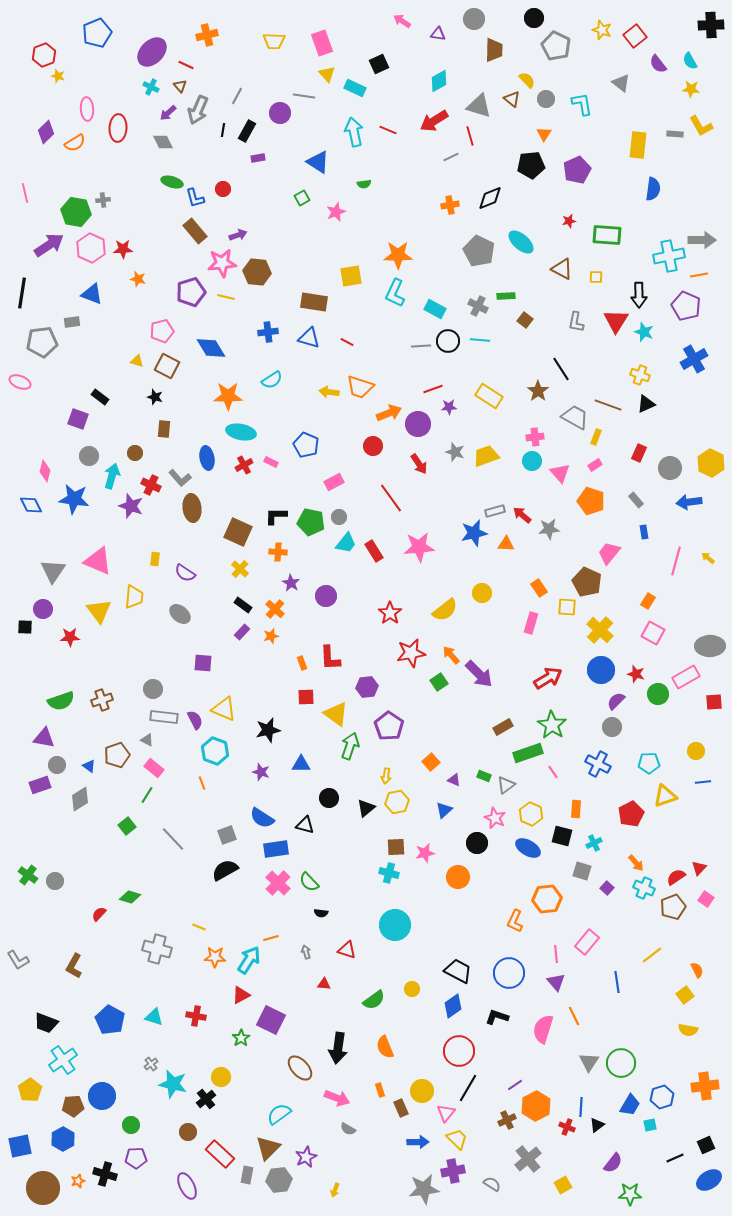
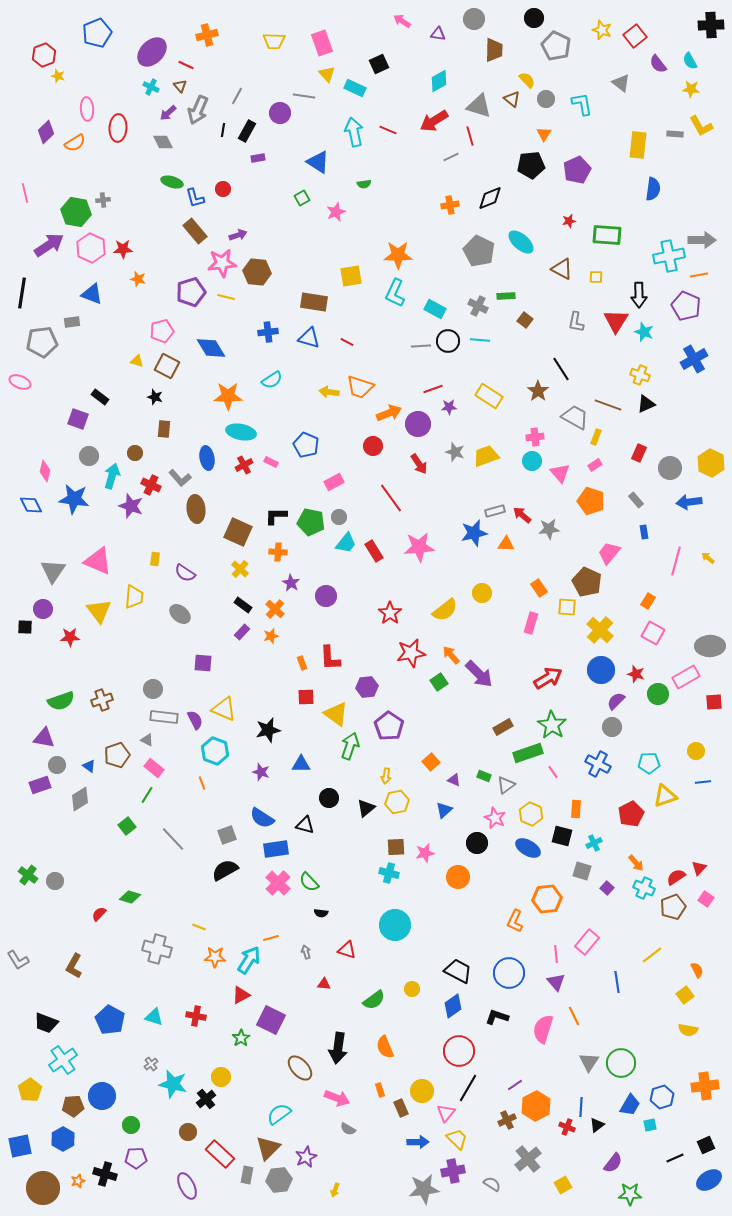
brown ellipse at (192, 508): moved 4 px right, 1 px down
